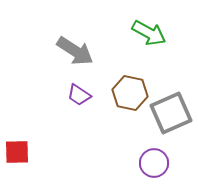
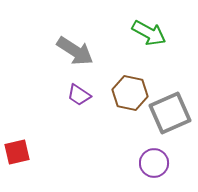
gray square: moved 1 px left
red square: rotated 12 degrees counterclockwise
